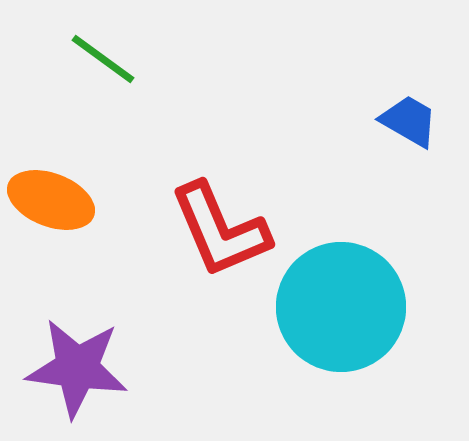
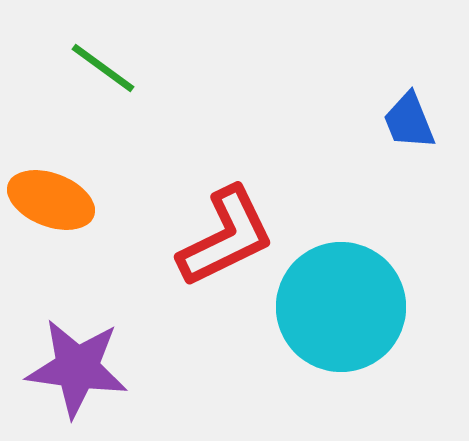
green line: moved 9 px down
blue trapezoid: rotated 142 degrees counterclockwise
red L-shape: moved 6 px right, 7 px down; rotated 93 degrees counterclockwise
